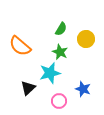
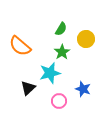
green star: moved 2 px right; rotated 14 degrees clockwise
